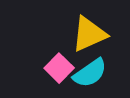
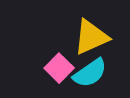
yellow triangle: moved 2 px right, 3 px down
